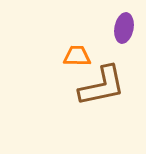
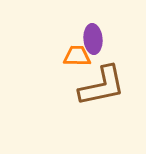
purple ellipse: moved 31 px left, 11 px down; rotated 16 degrees counterclockwise
